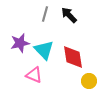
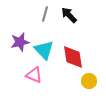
purple star: moved 1 px up
